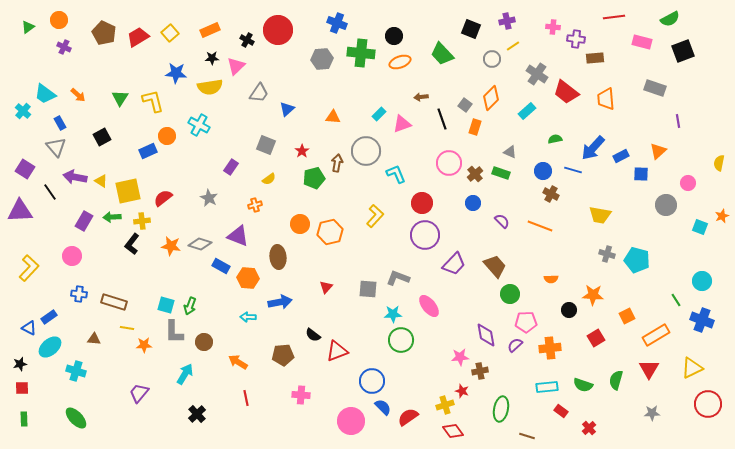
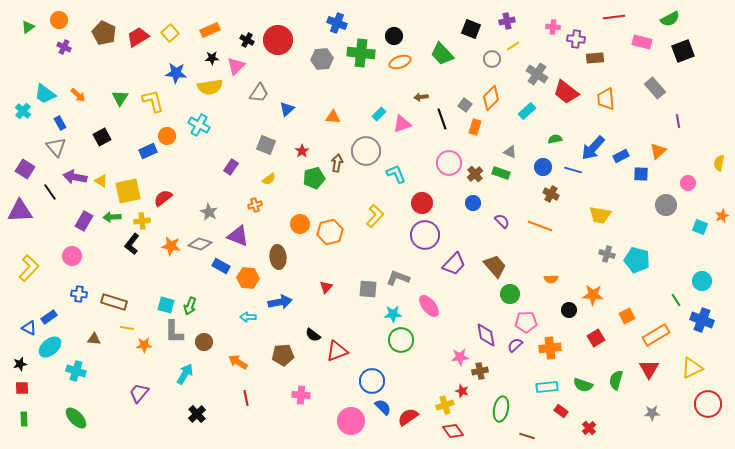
red circle at (278, 30): moved 10 px down
gray rectangle at (655, 88): rotated 30 degrees clockwise
blue circle at (543, 171): moved 4 px up
gray star at (209, 198): moved 14 px down
